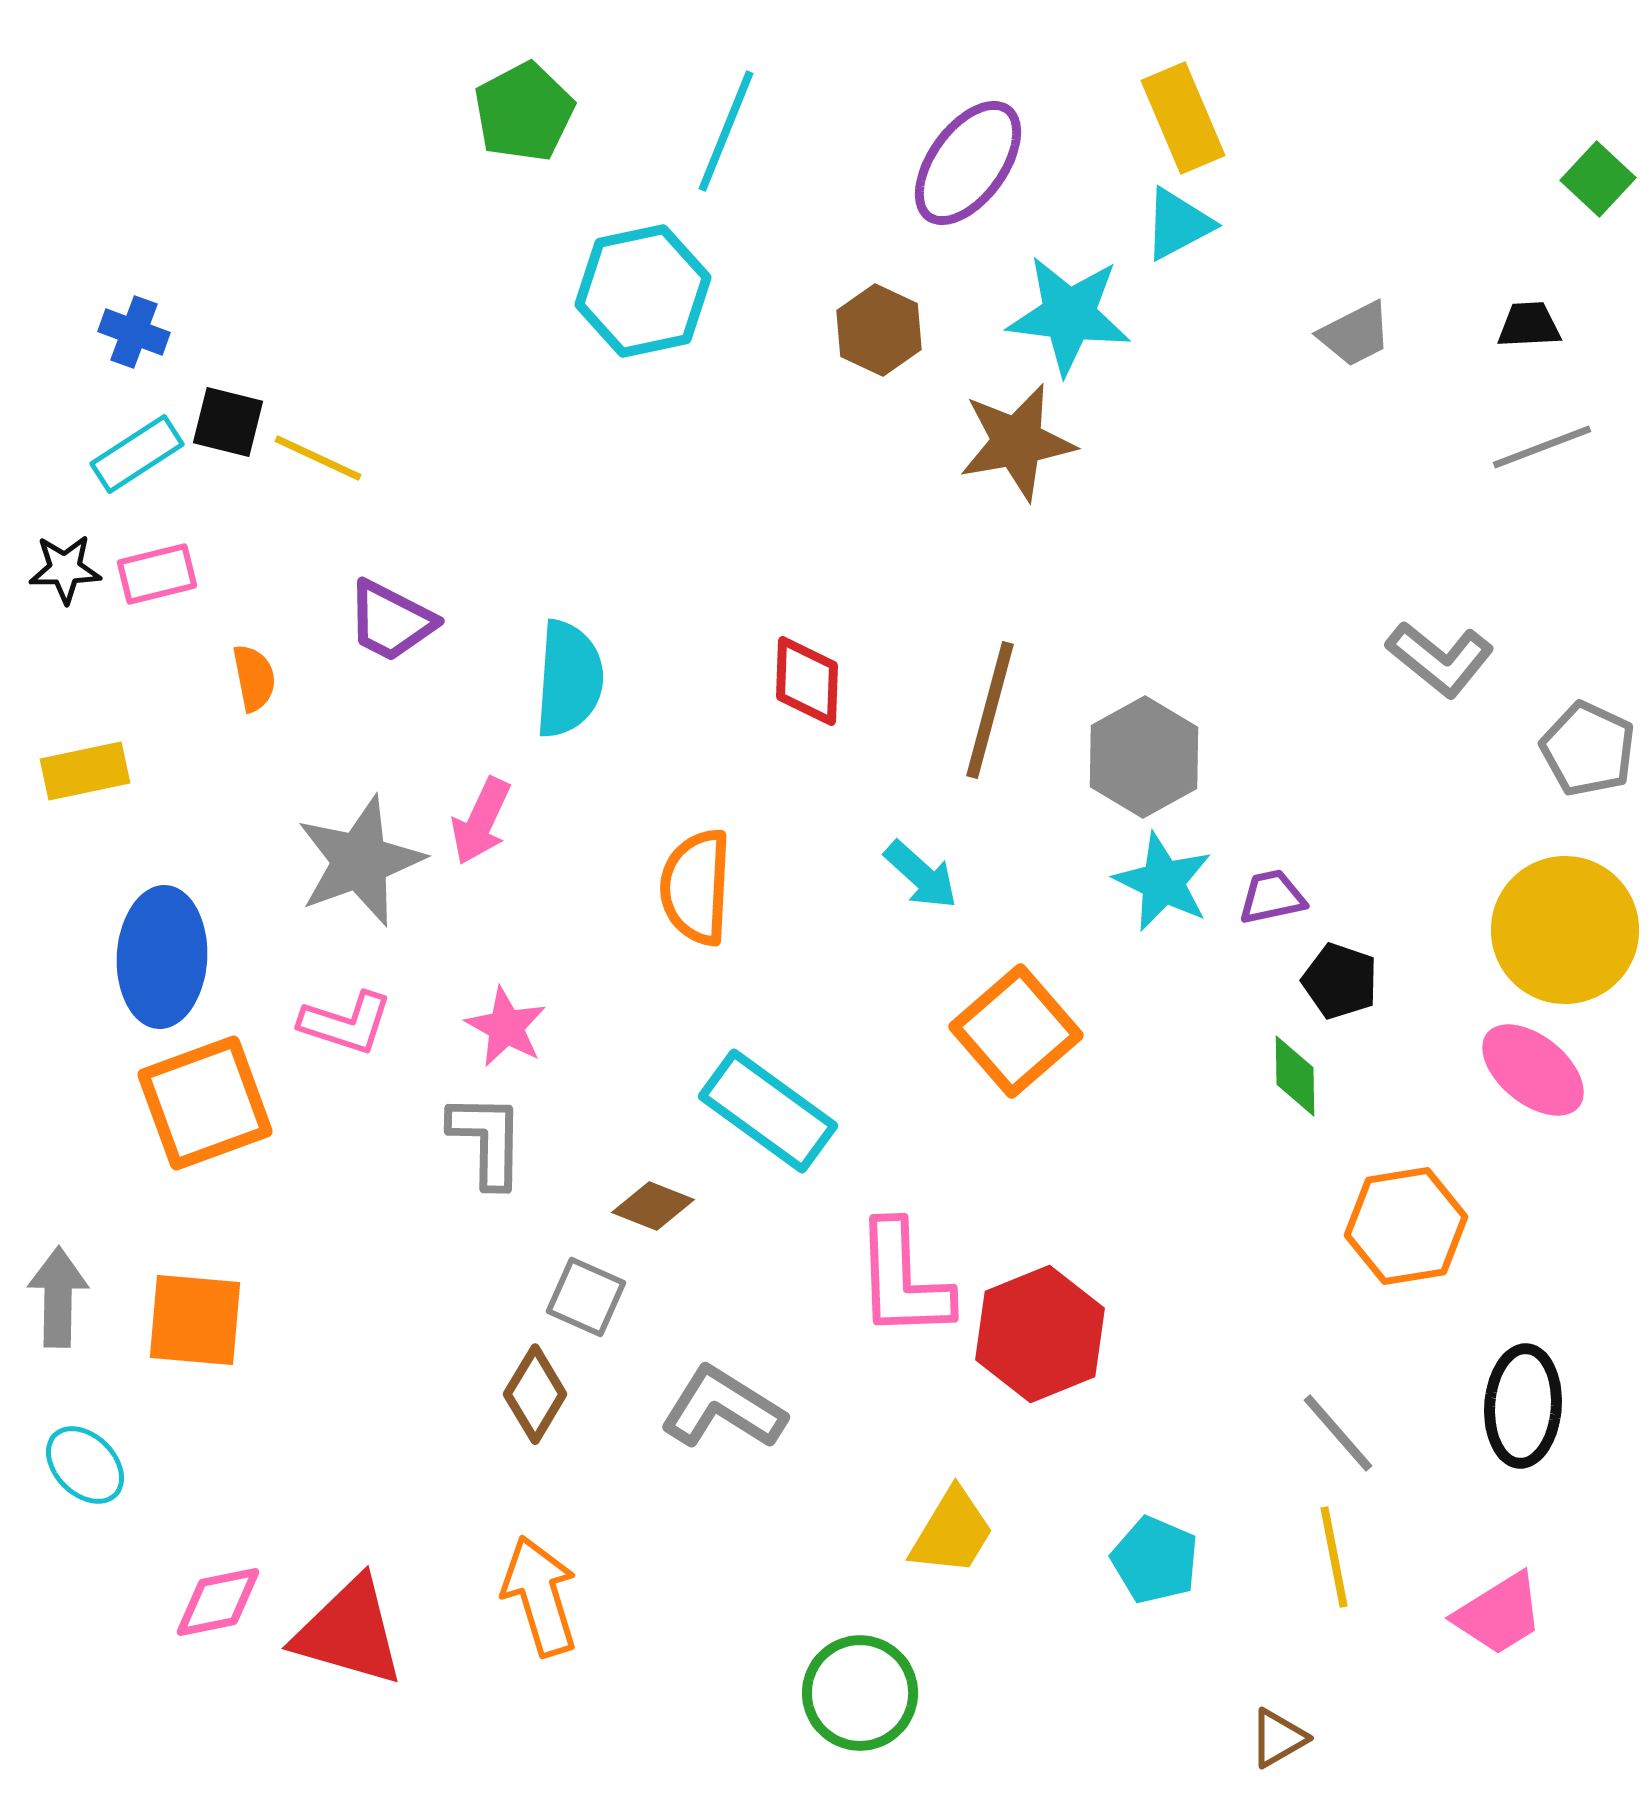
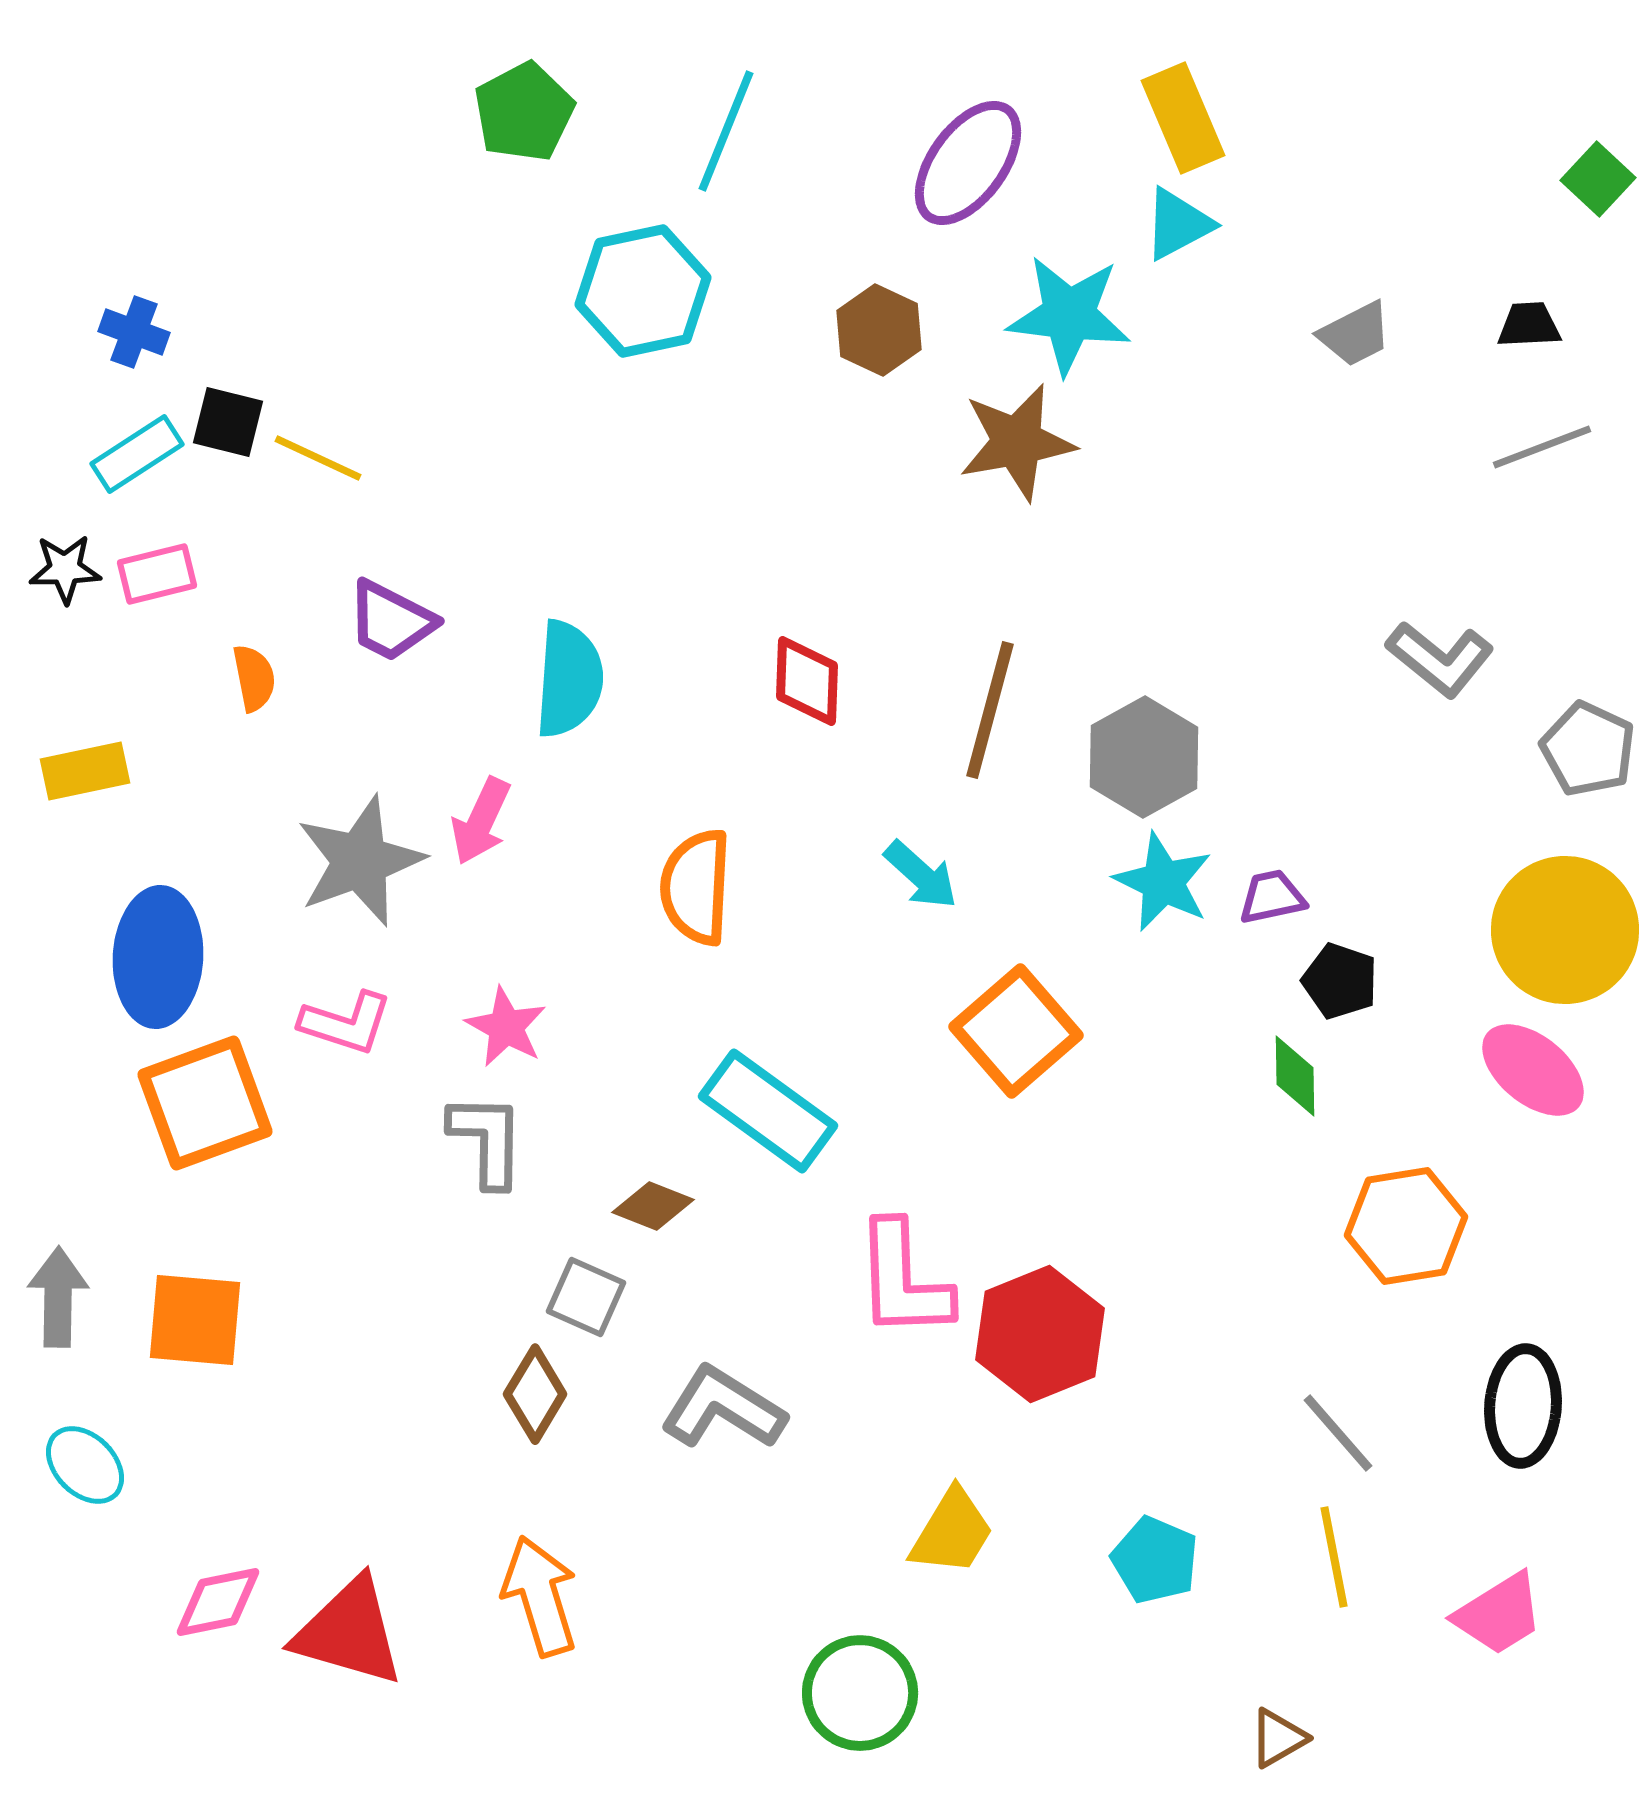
blue ellipse at (162, 957): moved 4 px left
